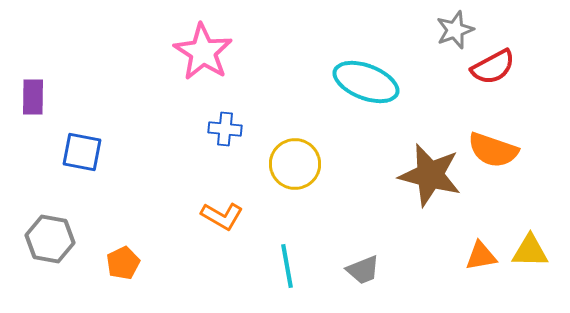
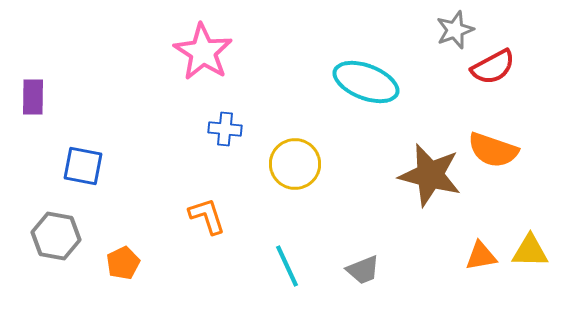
blue square: moved 1 px right, 14 px down
orange L-shape: moved 15 px left; rotated 138 degrees counterclockwise
gray hexagon: moved 6 px right, 3 px up
cyan line: rotated 15 degrees counterclockwise
